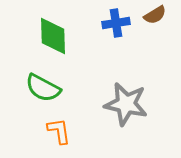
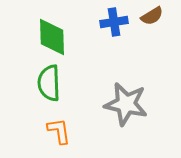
brown semicircle: moved 3 px left, 1 px down
blue cross: moved 2 px left, 1 px up
green diamond: moved 1 px left, 1 px down
green semicircle: moved 6 px right, 5 px up; rotated 60 degrees clockwise
